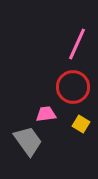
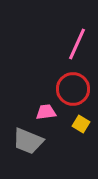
red circle: moved 2 px down
pink trapezoid: moved 2 px up
gray trapezoid: rotated 148 degrees clockwise
